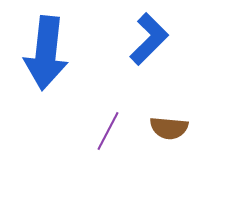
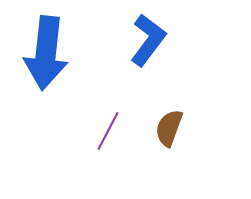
blue L-shape: moved 1 px left, 1 px down; rotated 8 degrees counterclockwise
brown semicircle: rotated 105 degrees clockwise
